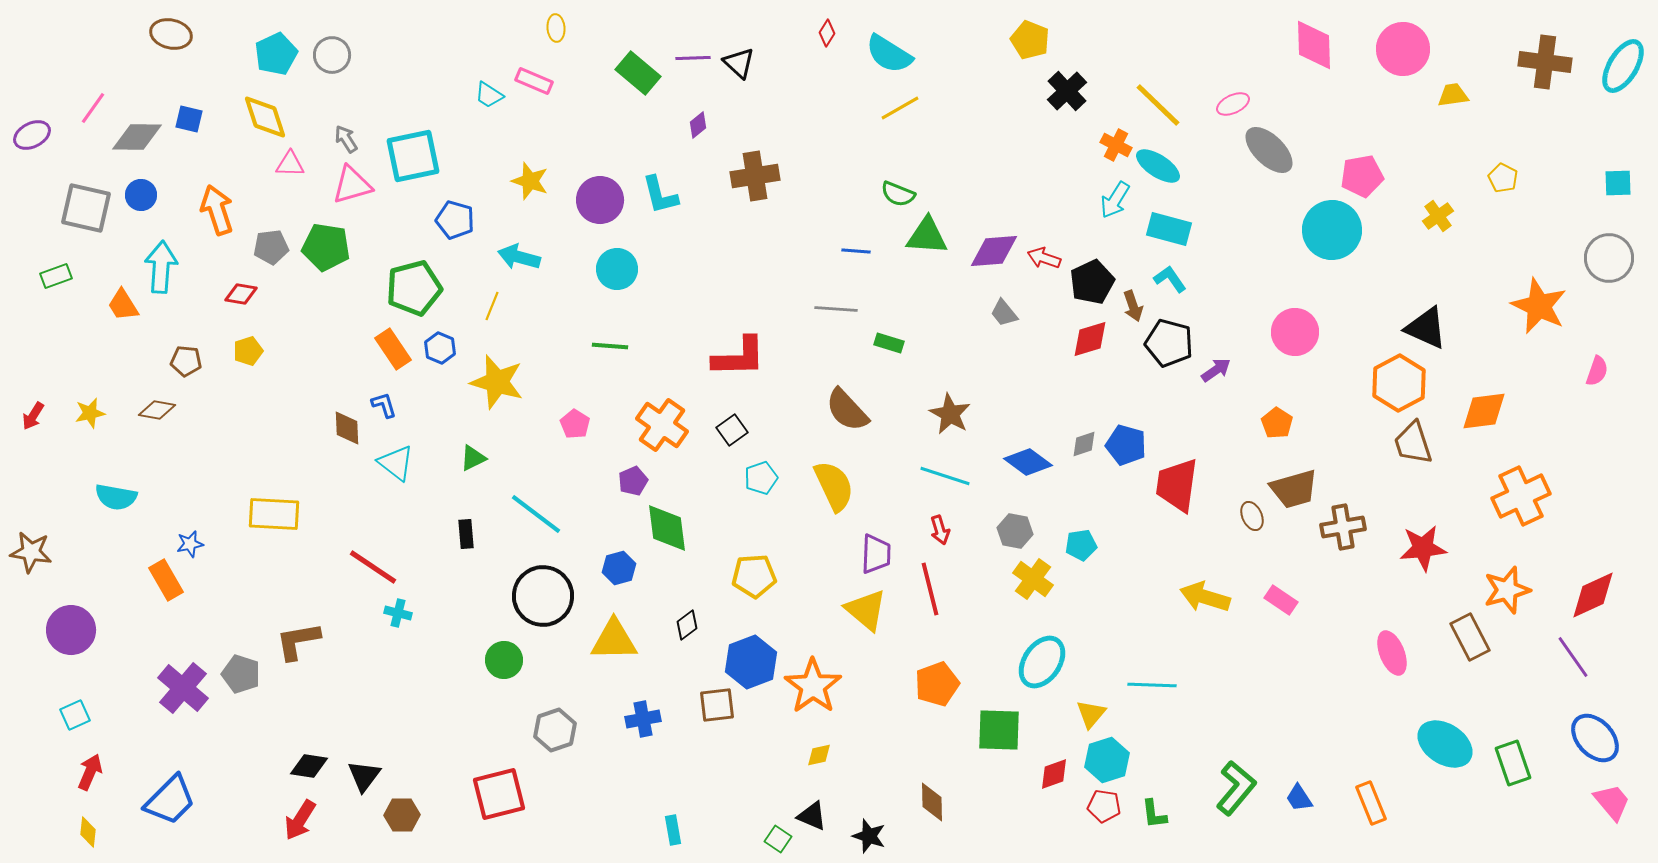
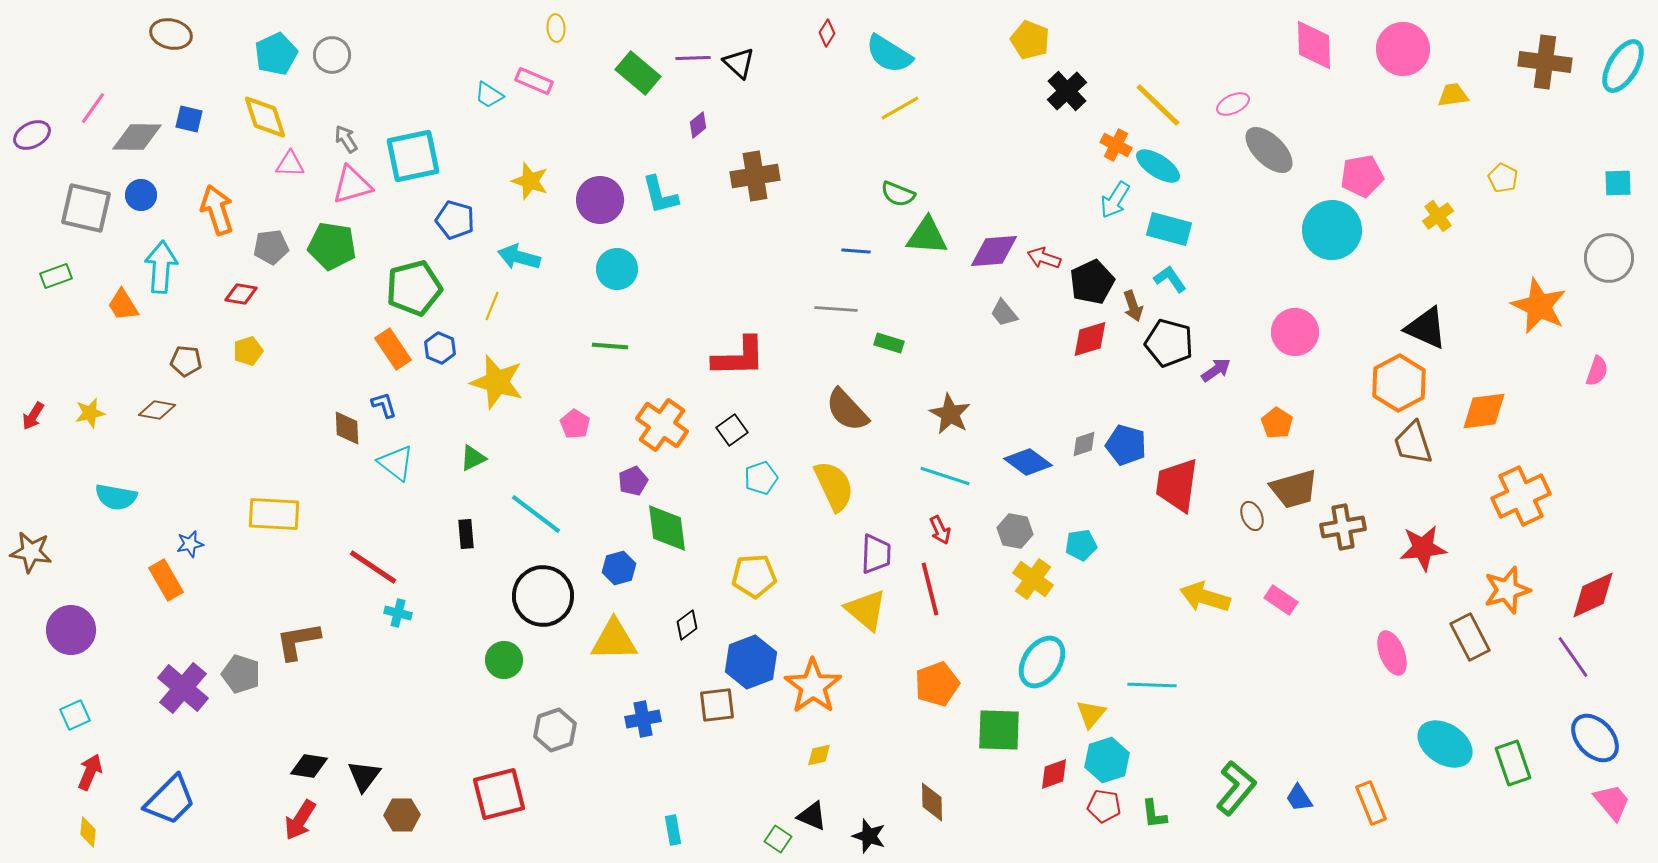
green pentagon at (326, 247): moved 6 px right, 1 px up
red arrow at (940, 530): rotated 8 degrees counterclockwise
